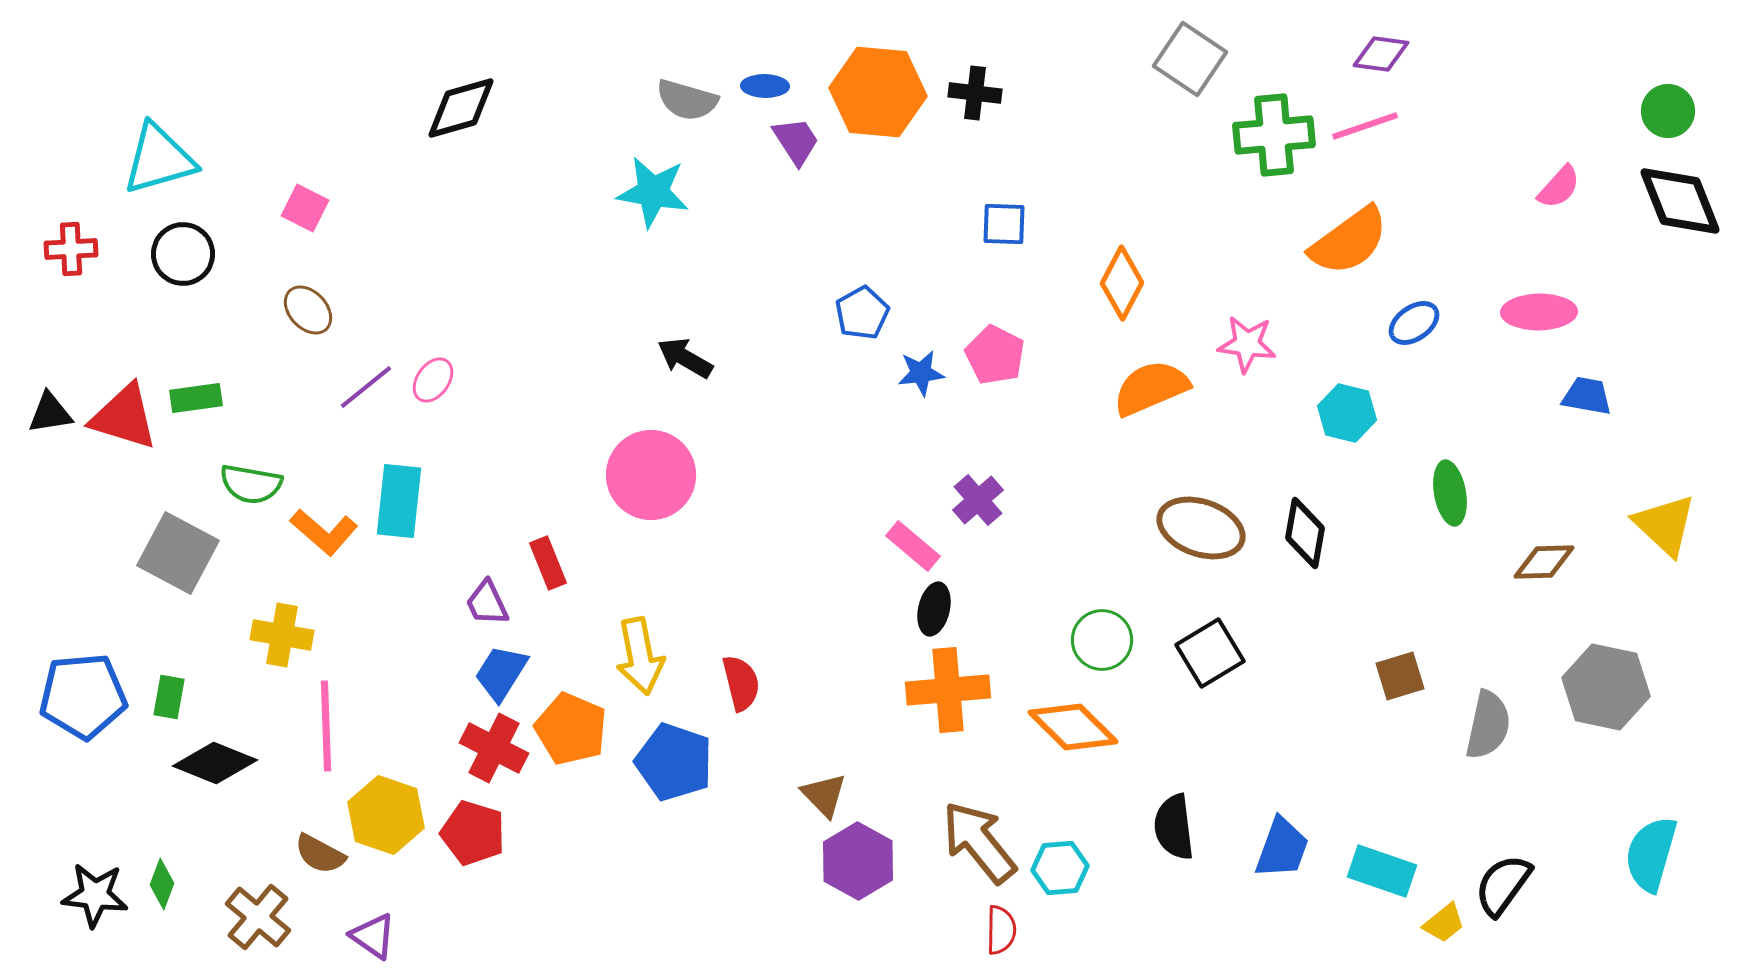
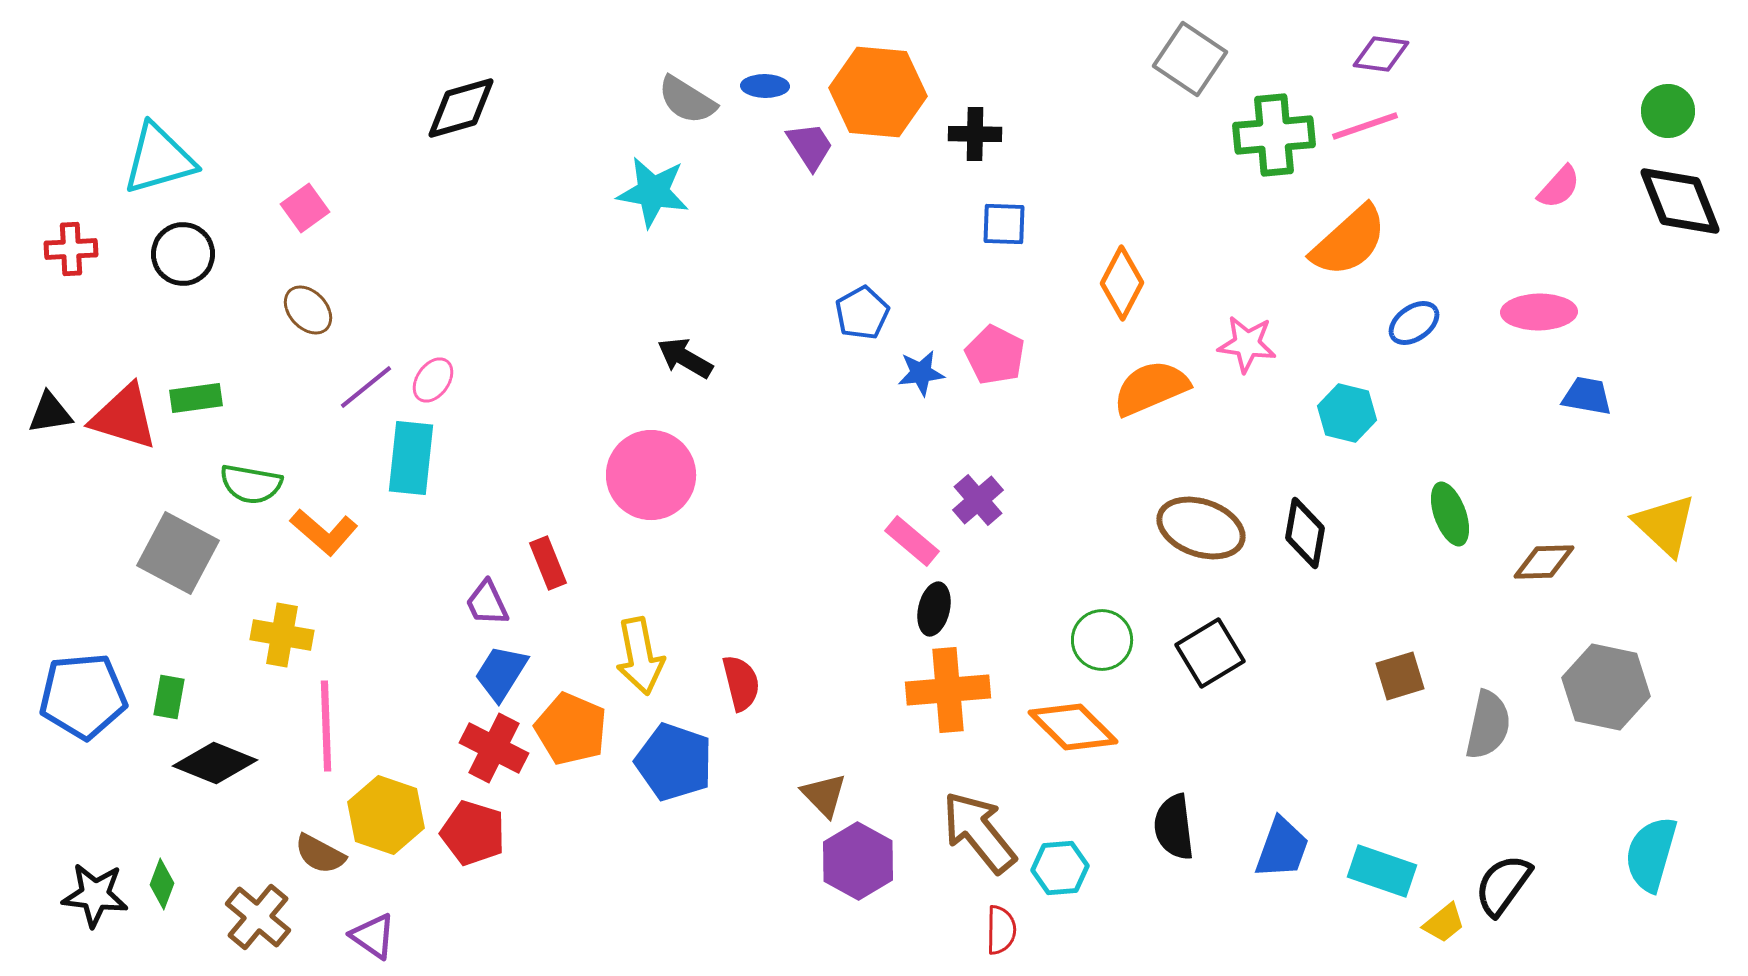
black cross at (975, 93): moved 41 px down; rotated 6 degrees counterclockwise
gray semicircle at (687, 100): rotated 16 degrees clockwise
purple trapezoid at (796, 141): moved 14 px right, 5 px down
pink square at (305, 208): rotated 27 degrees clockwise
orange semicircle at (1349, 241): rotated 6 degrees counterclockwise
green ellipse at (1450, 493): moved 21 px down; rotated 10 degrees counterclockwise
cyan rectangle at (399, 501): moved 12 px right, 43 px up
pink rectangle at (913, 546): moved 1 px left, 5 px up
brown arrow at (979, 842): moved 10 px up
